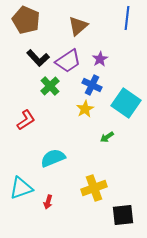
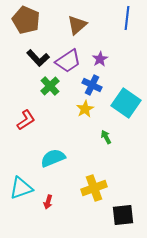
brown triangle: moved 1 px left, 1 px up
green arrow: moved 1 px left; rotated 96 degrees clockwise
